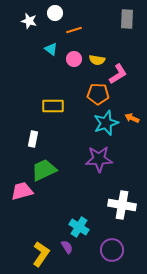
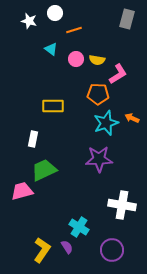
gray rectangle: rotated 12 degrees clockwise
pink circle: moved 2 px right
yellow L-shape: moved 1 px right, 4 px up
